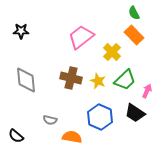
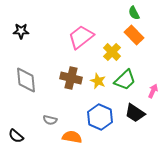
pink arrow: moved 6 px right
